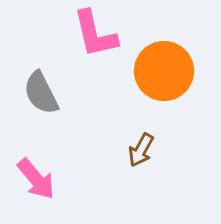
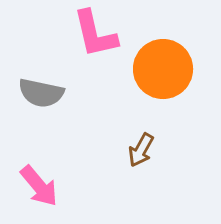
orange circle: moved 1 px left, 2 px up
gray semicircle: rotated 51 degrees counterclockwise
pink arrow: moved 3 px right, 7 px down
